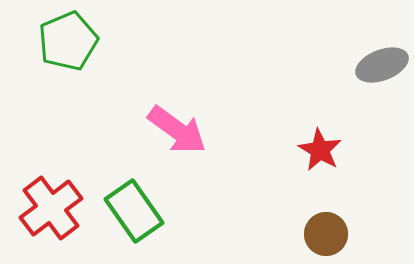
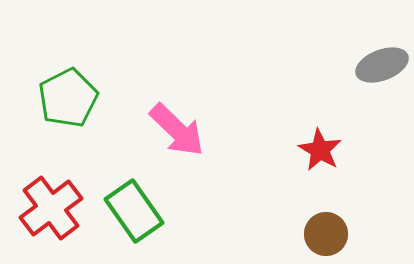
green pentagon: moved 57 px down; rotated 4 degrees counterclockwise
pink arrow: rotated 8 degrees clockwise
